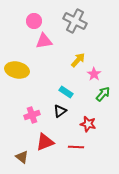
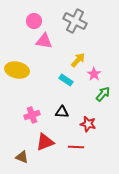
pink triangle: rotated 18 degrees clockwise
cyan rectangle: moved 12 px up
black triangle: moved 2 px right, 1 px down; rotated 40 degrees clockwise
brown triangle: rotated 16 degrees counterclockwise
